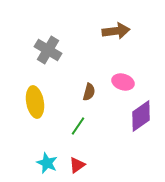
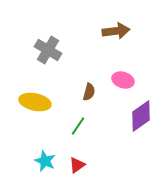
pink ellipse: moved 2 px up
yellow ellipse: rotated 68 degrees counterclockwise
cyan star: moved 2 px left, 2 px up
